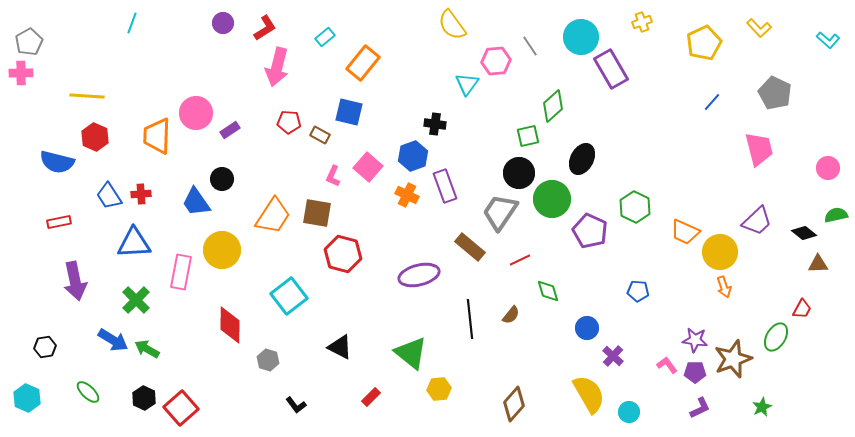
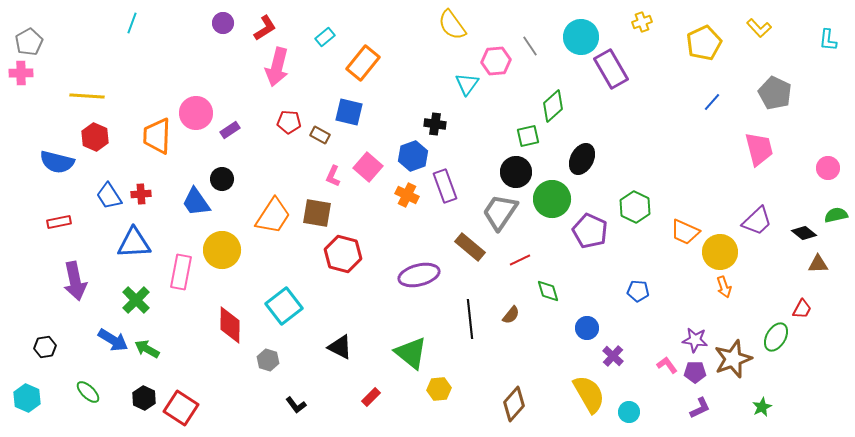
cyan L-shape at (828, 40): rotated 55 degrees clockwise
black circle at (519, 173): moved 3 px left, 1 px up
cyan square at (289, 296): moved 5 px left, 10 px down
red square at (181, 408): rotated 16 degrees counterclockwise
